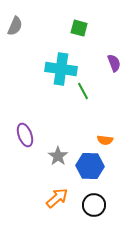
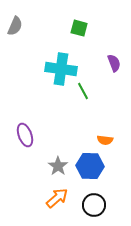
gray star: moved 10 px down
